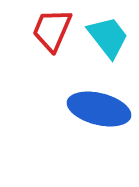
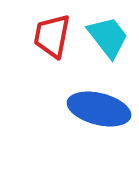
red trapezoid: moved 6 px down; rotated 12 degrees counterclockwise
